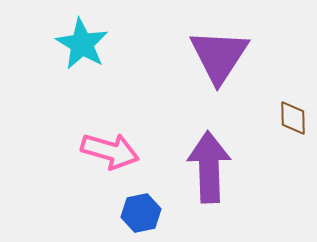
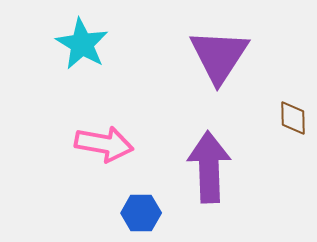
pink arrow: moved 6 px left, 7 px up; rotated 6 degrees counterclockwise
blue hexagon: rotated 12 degrees clockwise
